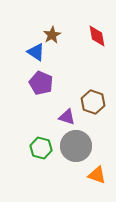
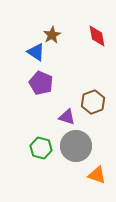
brown hexagon: rotated 20 degrees clockwise
